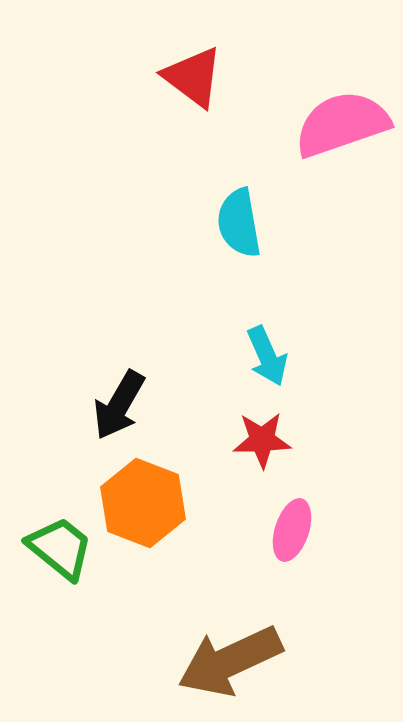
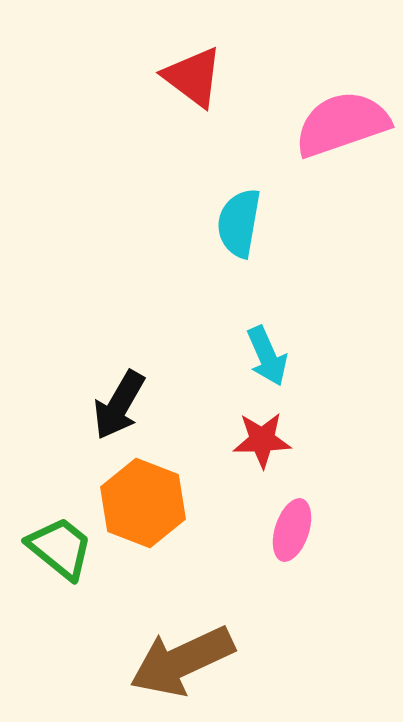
cyan semicircle: rotated 20 degrees clockwise
brown arrow: moved 48 px left
